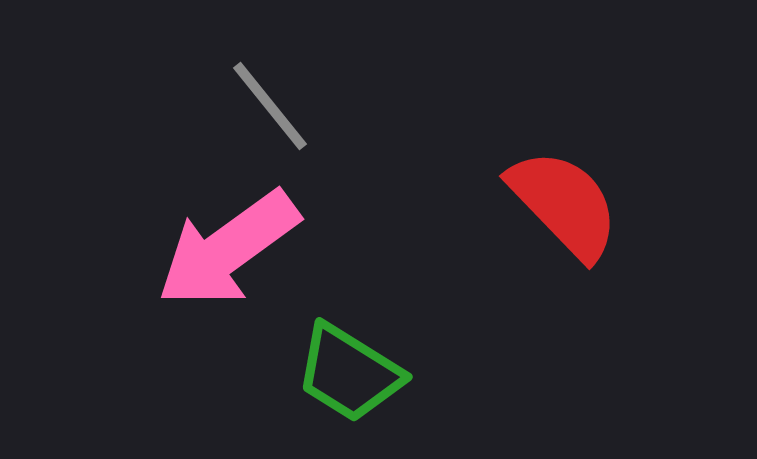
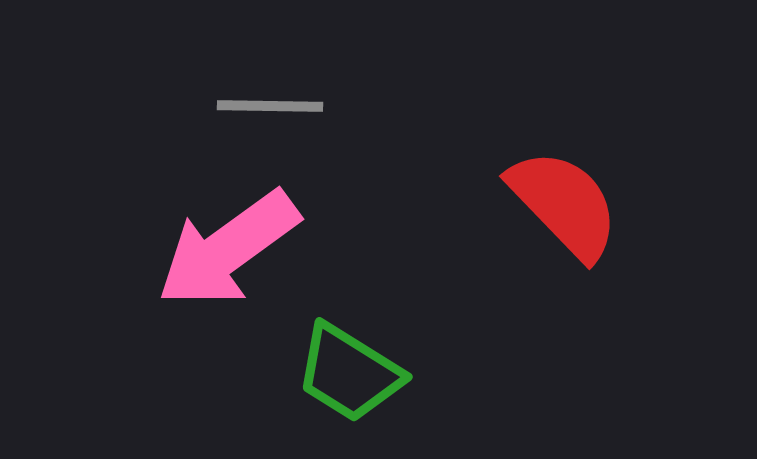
gray line: rotated 50 degrees counterclockwise
